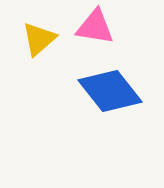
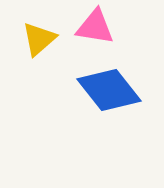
blue diamond: moved 1 px left, 1 px up
